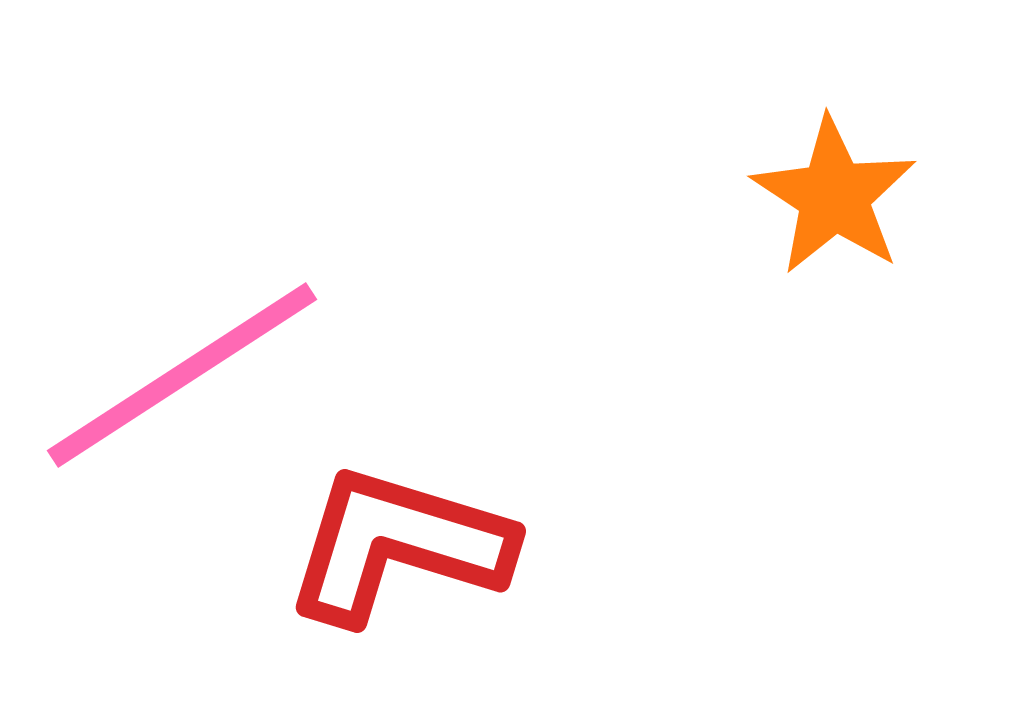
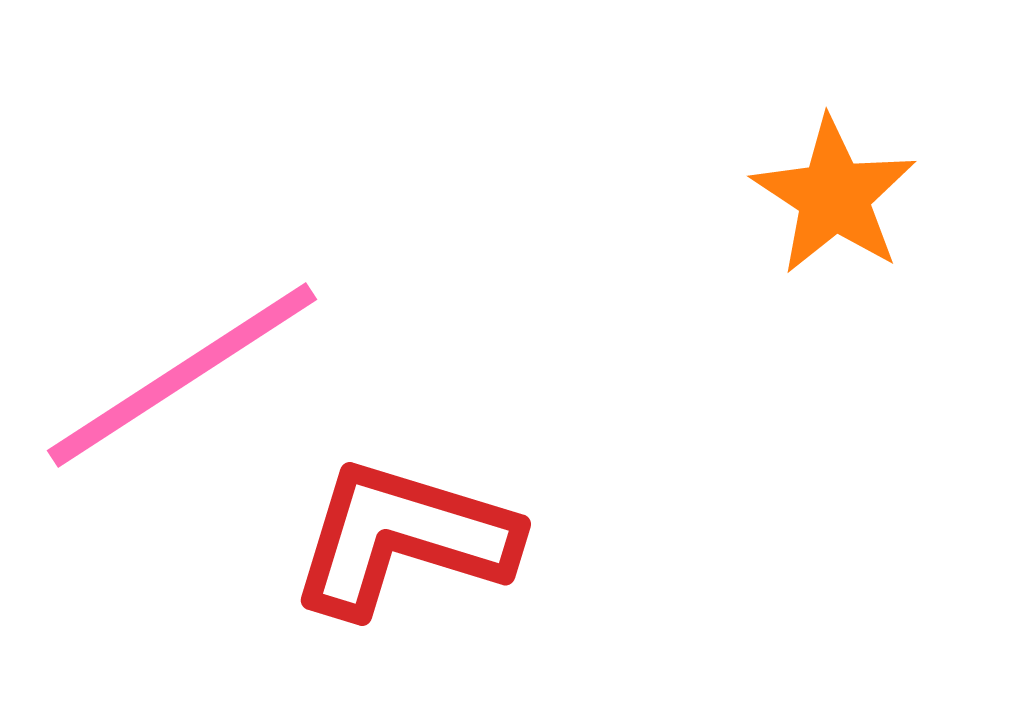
red L-shape: moved 5 px right, 7 px up
